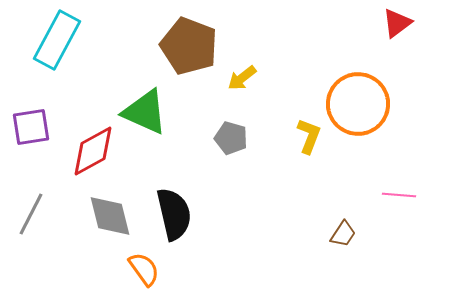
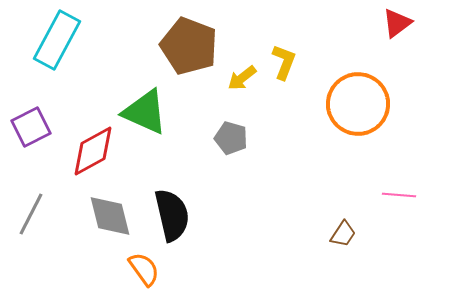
purple square: rotated 18 degrees counterclockwise
yellow L-shape: moved 25 px left, 74 px up
black semicircle: moved 2 px left, 1 px down
